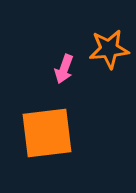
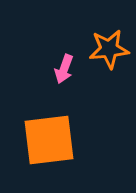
orange square: moved 2 px right, 7 px down
